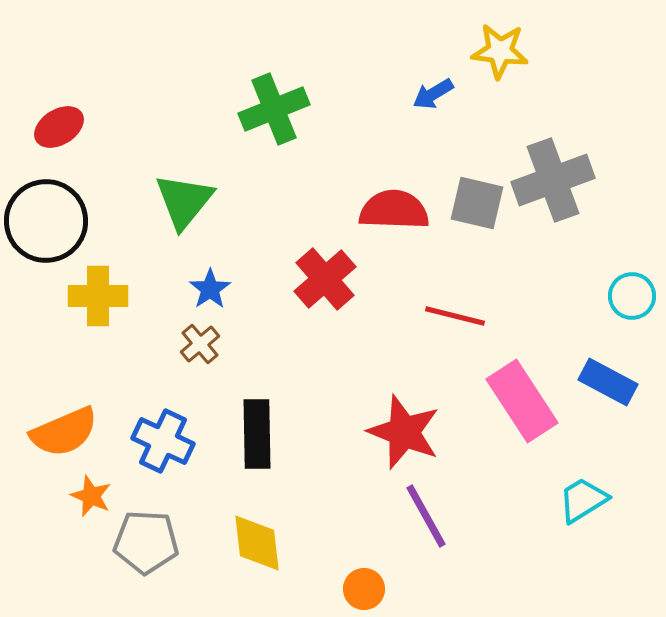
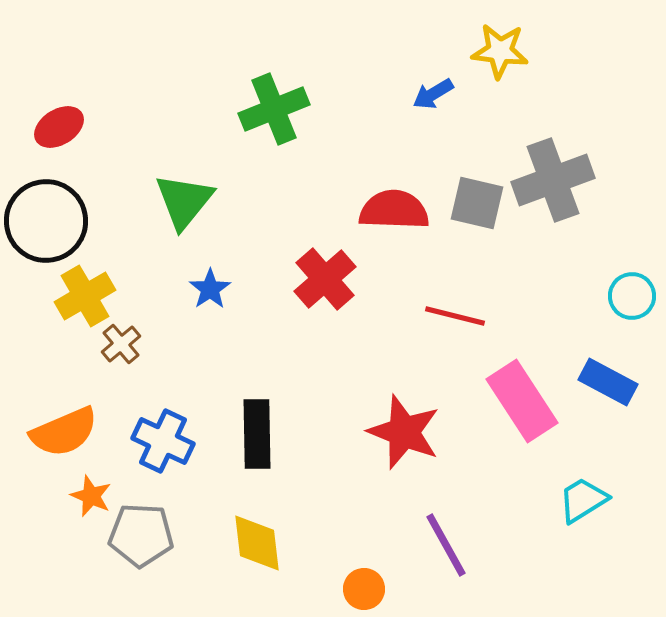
yellow cross: moved 13 px left; rotated 30 degrees counterclockwise
brown cross: moved 79 px left
purple line: moved 20 px right, 29 px down
gray pentagon: moved 5 px left, 7 px up
